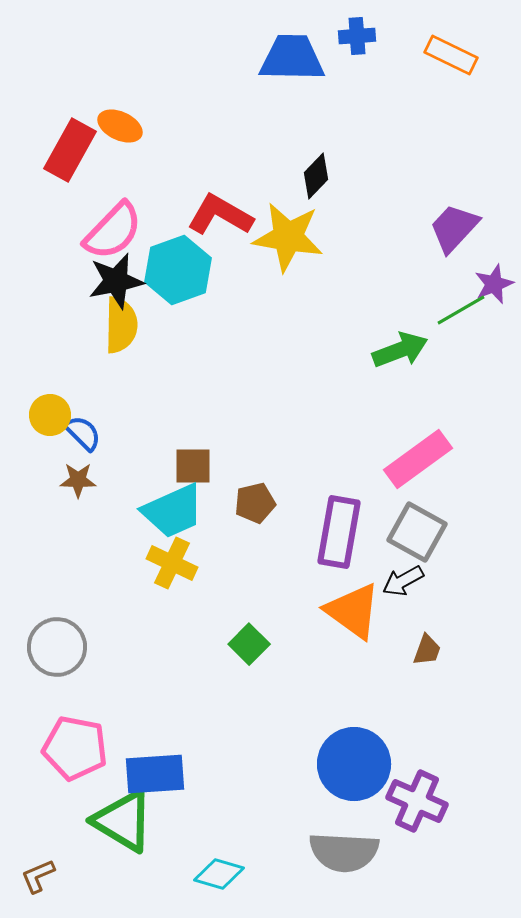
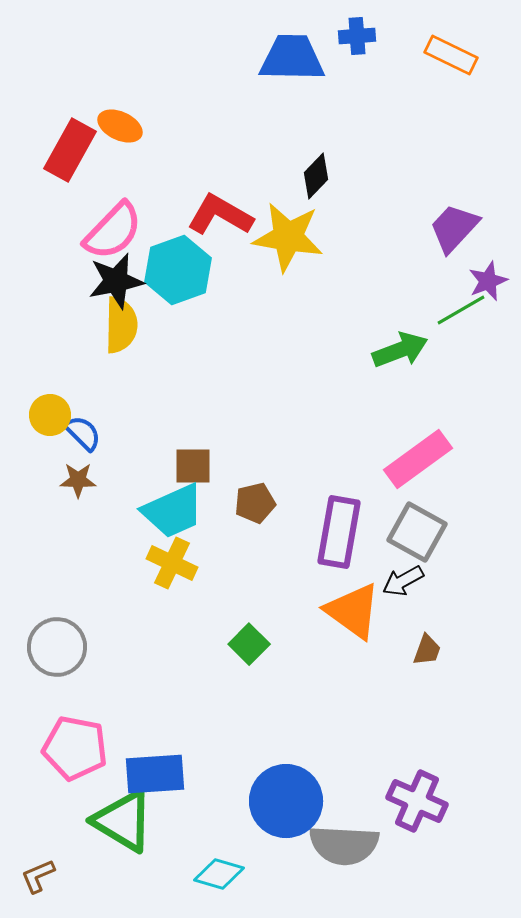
purple star: moved 6 px left, 3 px up
blue circle: moved 68 px left, 37 px down
gray semicircle: moved 7 px up
